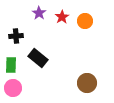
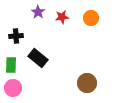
purple star: moved 1 px left, 1 px up
red star: rotated 24 degrees clockwise
orange circle: moved 6 px right, 3 px up
